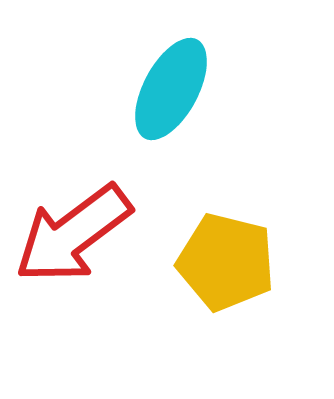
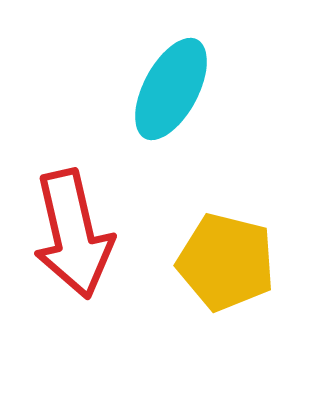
red arrow: rotated 66 degrees counterclockwise
